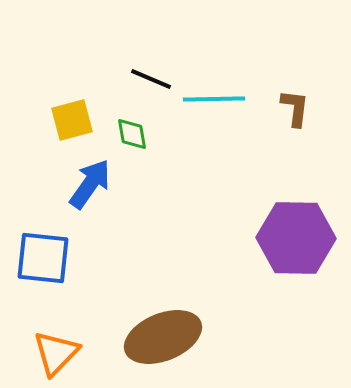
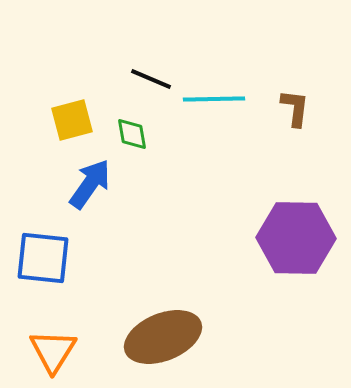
orange triangle: moved 3 px left, 2 px up; rotated 12 degrees counterclockwise
